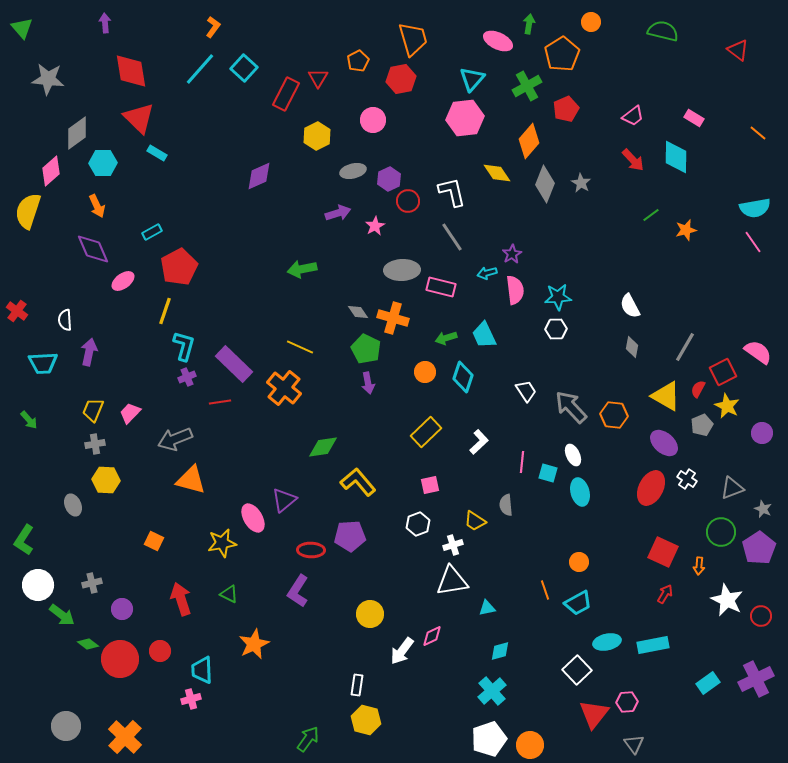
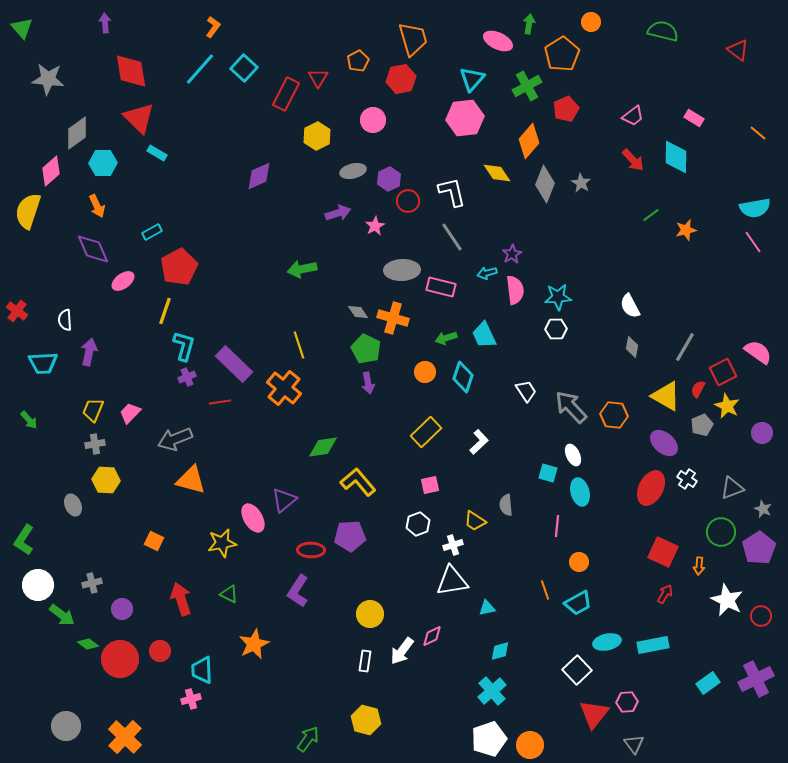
yellow line at (300, 347): moved 1 px left, 2 px up; rotated 48 degrees clockwise
pink line at (522, 462): moved 35 px right, 64 px down
white rectangle at (357, 685): moved 8 px right, 24 px up
